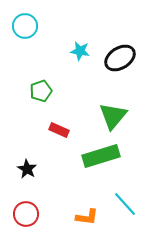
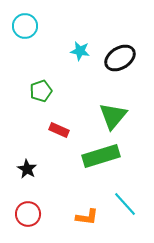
red circle: moved 2 px right
